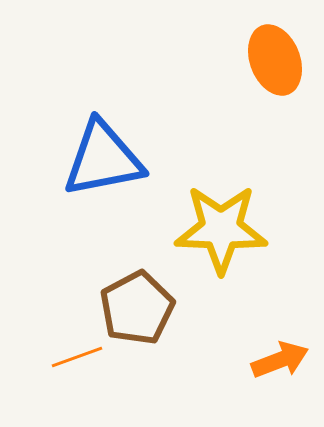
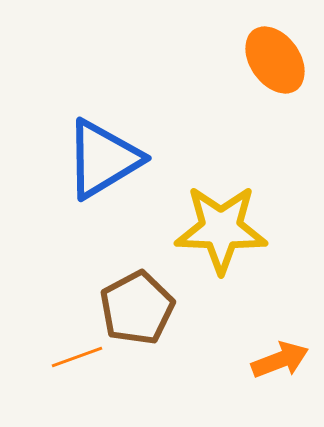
orange ellipse: rotated 14 degrees counterclockwise
blue triangle: rotated 20 degrees counterclockwise
